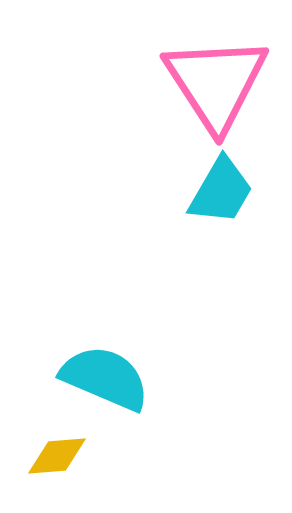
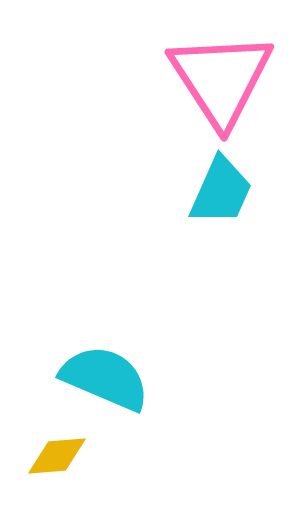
pink triangle: moved 5 px right, 4 px up
cyan trapezoid: rotated 6 degrees counterclockwise
